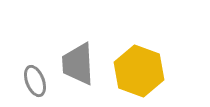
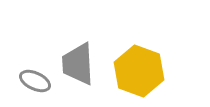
gray ellipse: rotated 44 degrees counterclockwise
